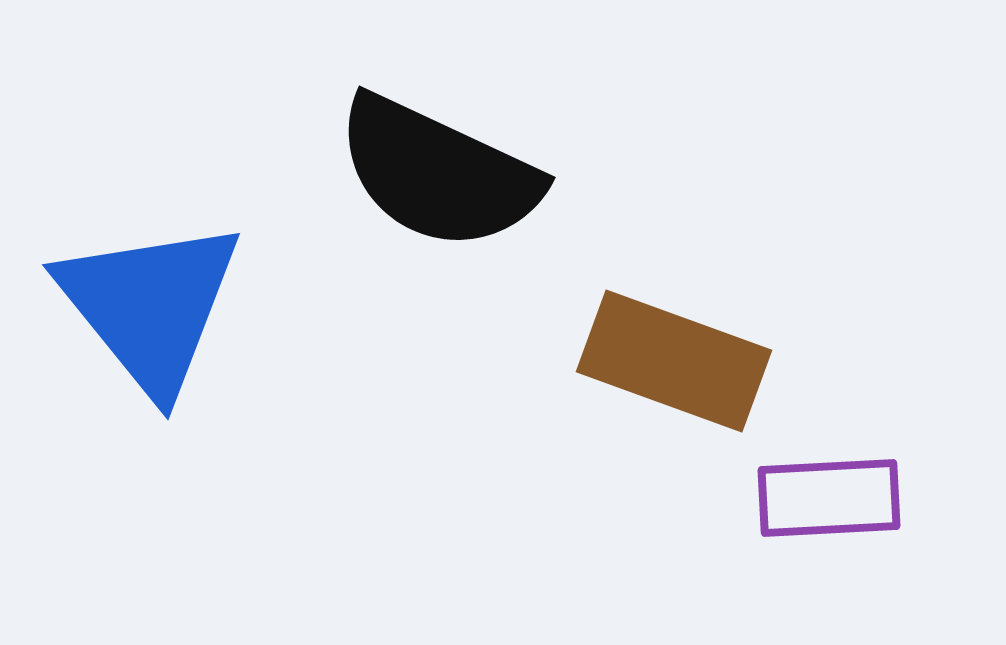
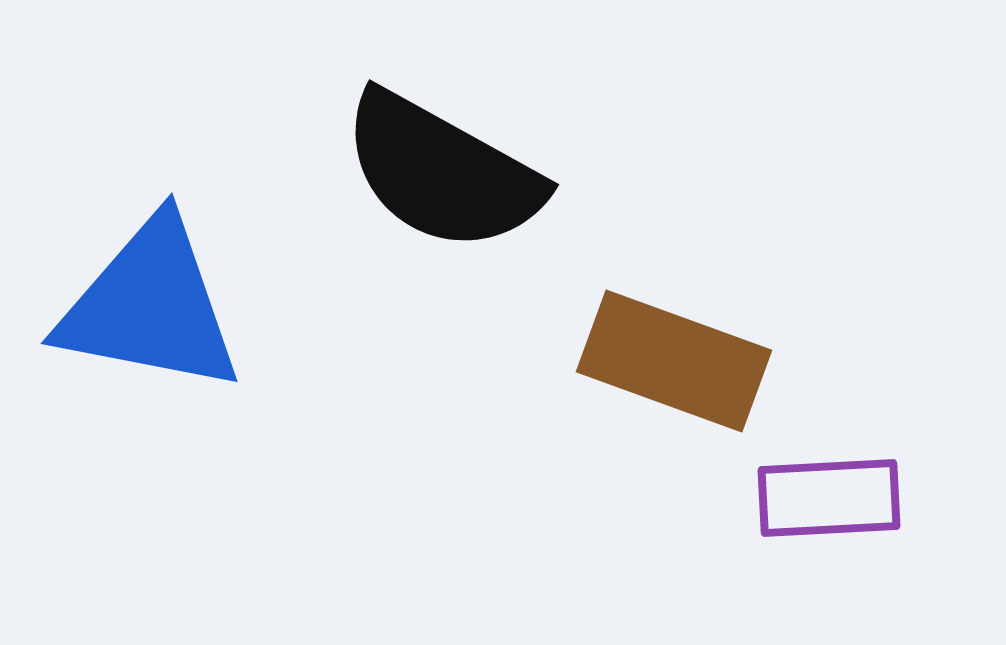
black semicircle: moved 4 px right, 1 px up; rotated 4 degrees clockwise
blue triangle: rotated 40 degrees counterclockwise
